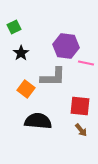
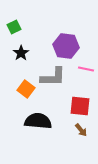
pink line: moved 6 px down
